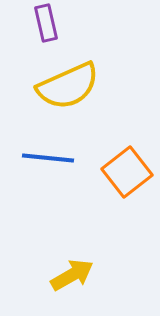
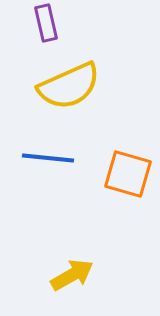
yellow semicircle: moved 1 px right
orange square: moved 1 px right, 2 px down; rotated 36 degrees counterclockwise
